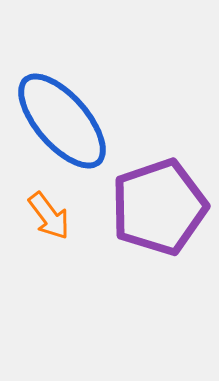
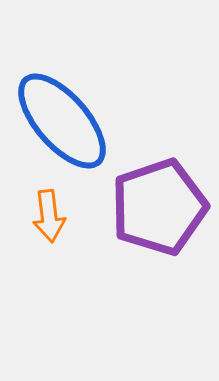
orange arrow: rotated 30 degrees clockwise
